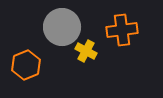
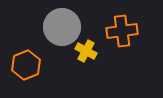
orange cross: moved 1 px down
